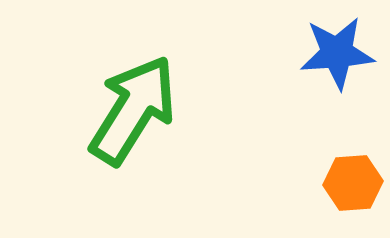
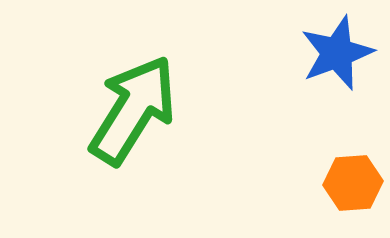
blue star: rotated 16 degrees counterclockwise
